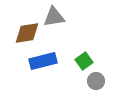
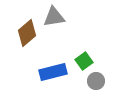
brown diamond: rotated 32 degrees counterclockwise
blue rectangle: moved 10 px right, 11 px down
